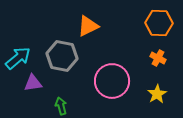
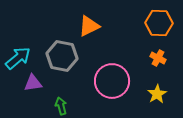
orange triangle: moved 1 px right
